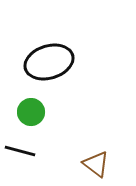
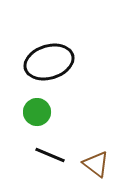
green circle: moved 6 px right
black line: moved 30 px right, 4 px down; rotated 8 degrees clockwise
